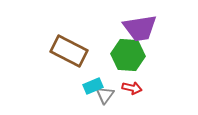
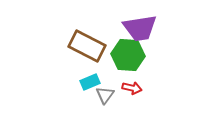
brown rectangle: moved 18 px right, 5 px up
cyan rectangle: moved 3 px left, 4 px up
